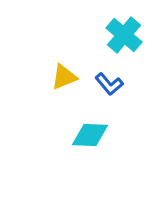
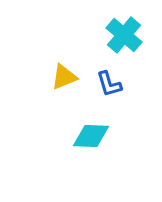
blue L-shape: rotated 24 degrees clockwise
cyan diamond: moved 1 px right, 1 px down
